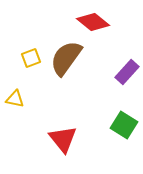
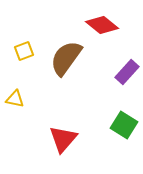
red diamond: moved 9 px right, 3 px down
yellow square: moved 7 px left, 7 px up
red triangle: rotated 20 degrees clockwise
